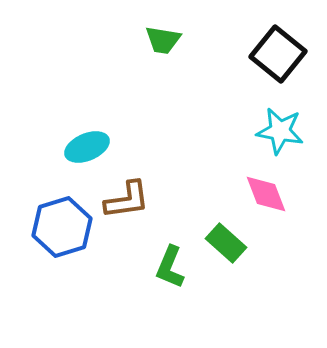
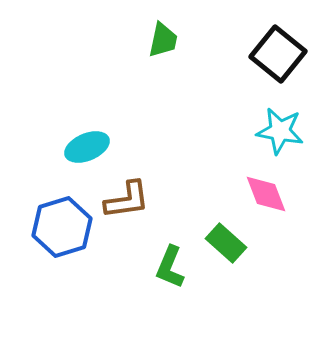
green trapezoid: rotated 87 degrees counterclockwise
